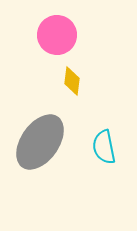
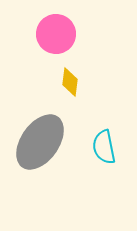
pink circle: moved 1 px left, 1 px up
yellow diamond: moved 2 px left, 1 px down
